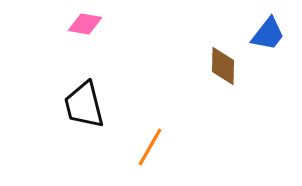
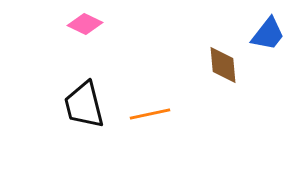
pink diamond: rotated 16 degrees clockwise
brown diamond: moved 1 px up; rotated 6 degrees counterclockwise
orange line: moved 33 px up; rotated 48 degrees clockwise
